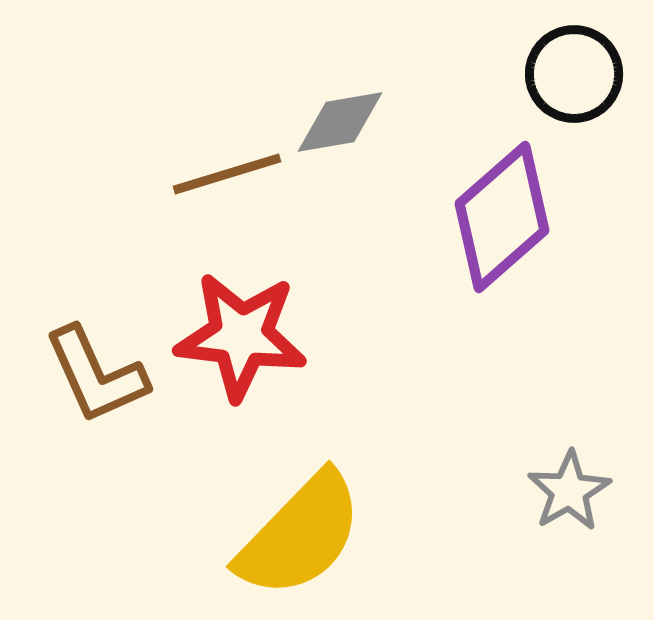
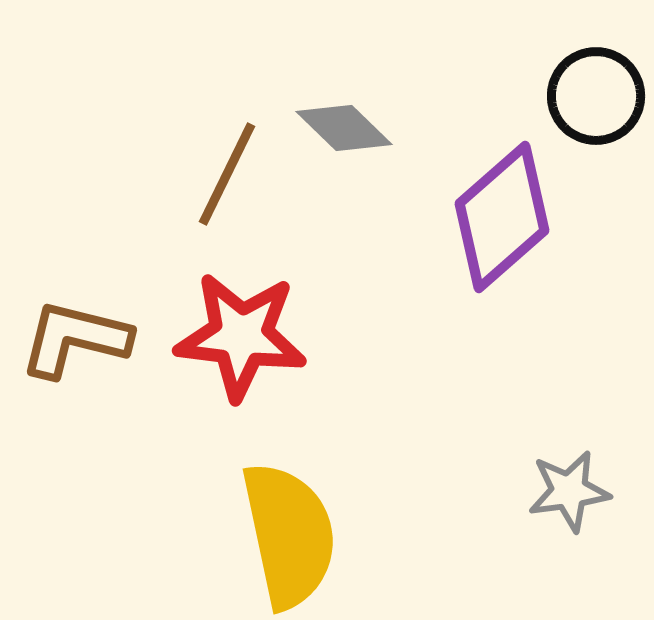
black circle: moved 22 px right, 22 px down
gray diamond: moved 4 px right, 6 px down; rotated 54 degrees clockwise
brown line: rotated 47 degrees counterclockwise
brown L-shape: moved 21 px left, 36 px up; rotated 128 degrees clockwise
gray star: rotated 22 degrees clockwise
yellow semicircle: moved 11 px left; rotated 56 degrees counterclockwise
